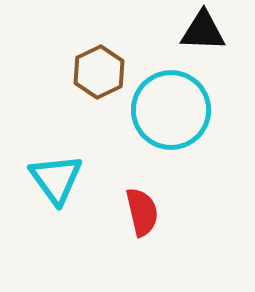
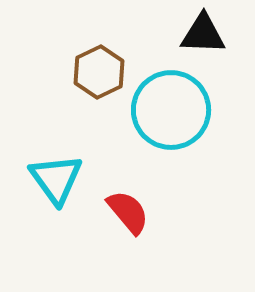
black triangle: moved 3 px down
red semicircle: moved 14 px left; rotated 27 degrees counterclockwise
